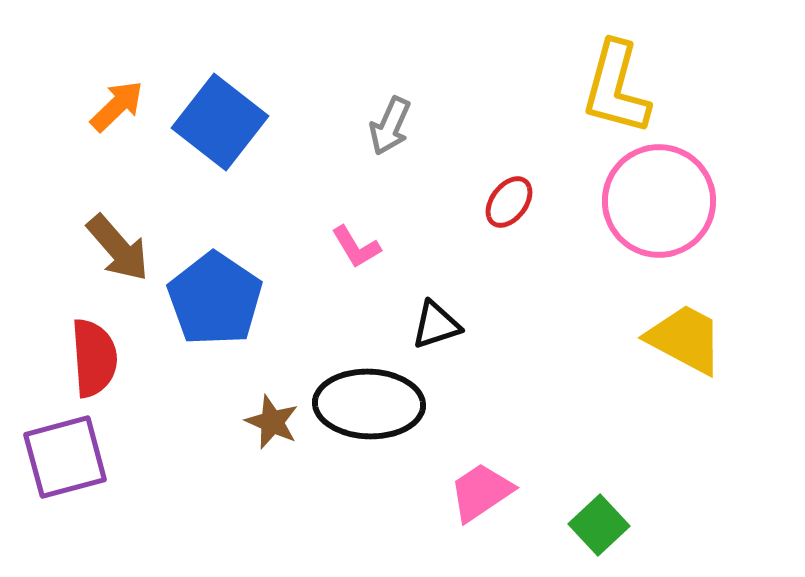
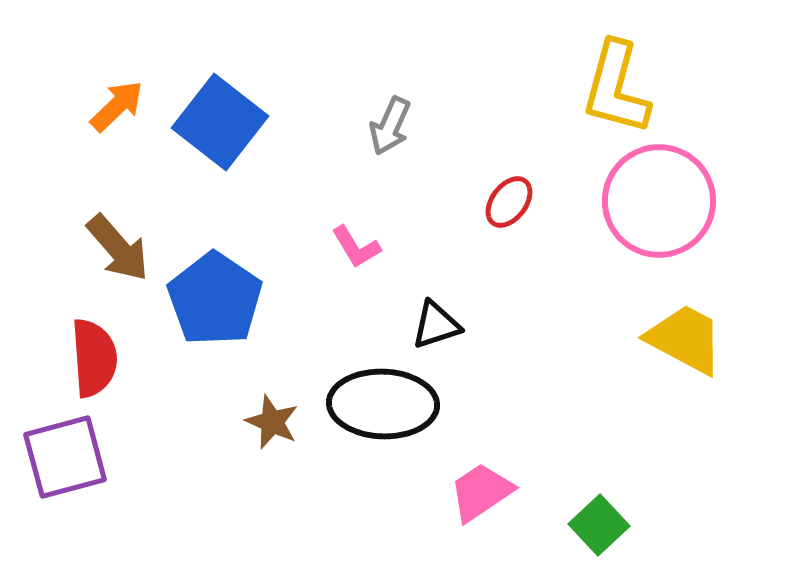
black ellipse: moved 14 px right
